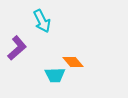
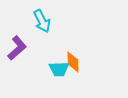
orange diamond: rotated 40 degrees clockwise
cyan trapezoid: moved 4 px right, 6 px up
